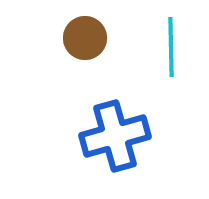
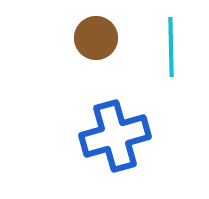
brown circle: moved 11 px right
